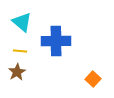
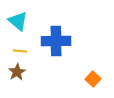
cyan triangle: moved 4 px left, 1 px up
